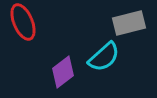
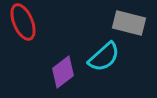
gray rectangle: rotated 28 degrees clockwise
